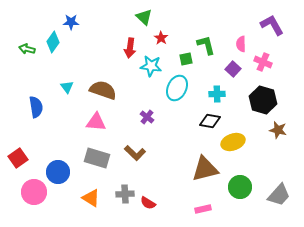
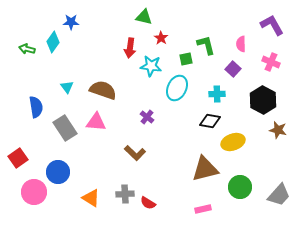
green triangle: rotated 30 degrees counterclockwise
pink cross: moved 8 px right
black hexagon: rotated 12 degrees clockwise
gray rectangle: moved 32 px left, 30 px up; rotated 40 degrees clockwise
